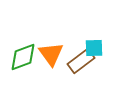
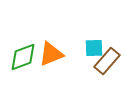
orange triangle: rotated 44 degrees clockwise
brown rectangle: moved 26 px right; rotated 12 degrees counterclockwise
